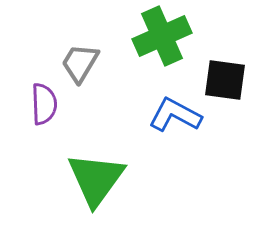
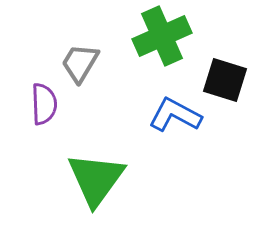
black square: rotated 9 degrees clockwise
